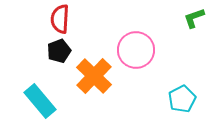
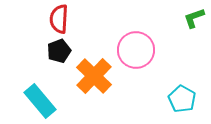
red semicircle: moved 1 px left
cyan pentagon: rotated 16 degrees counterclockwise
